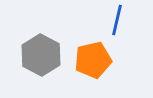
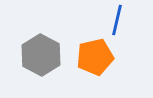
orange pentagon: moved 2 px right, 3 px up
